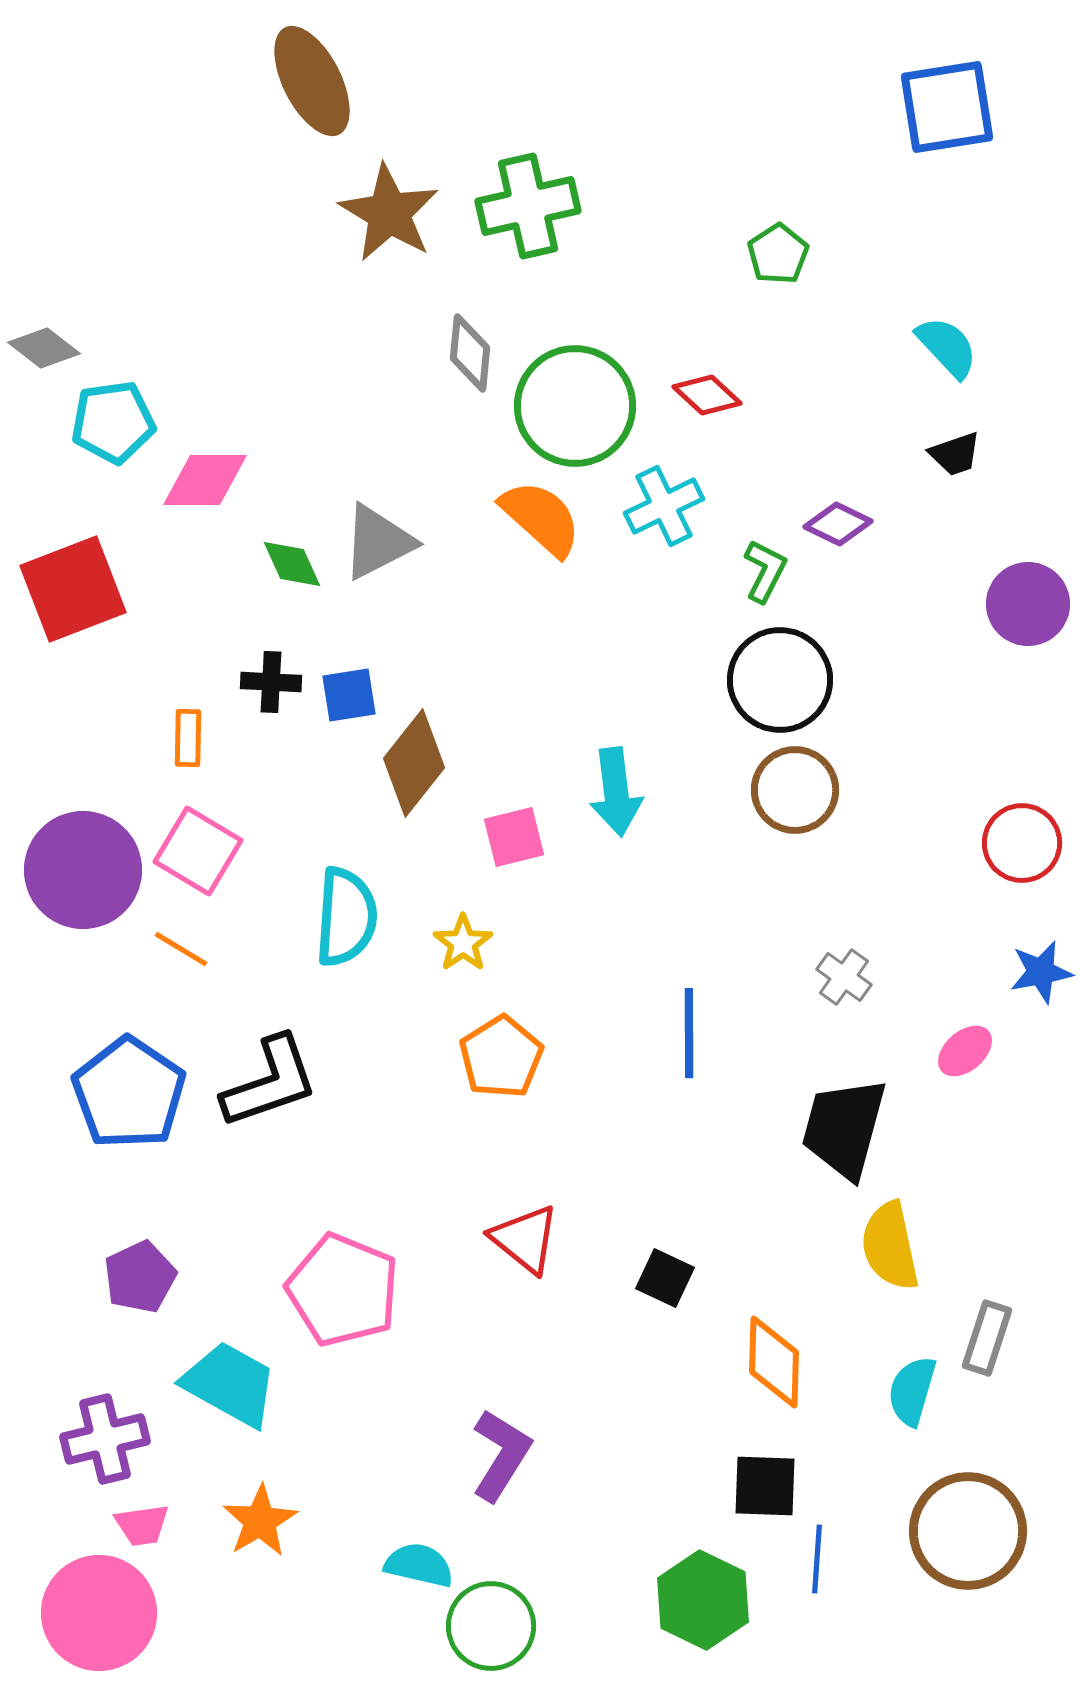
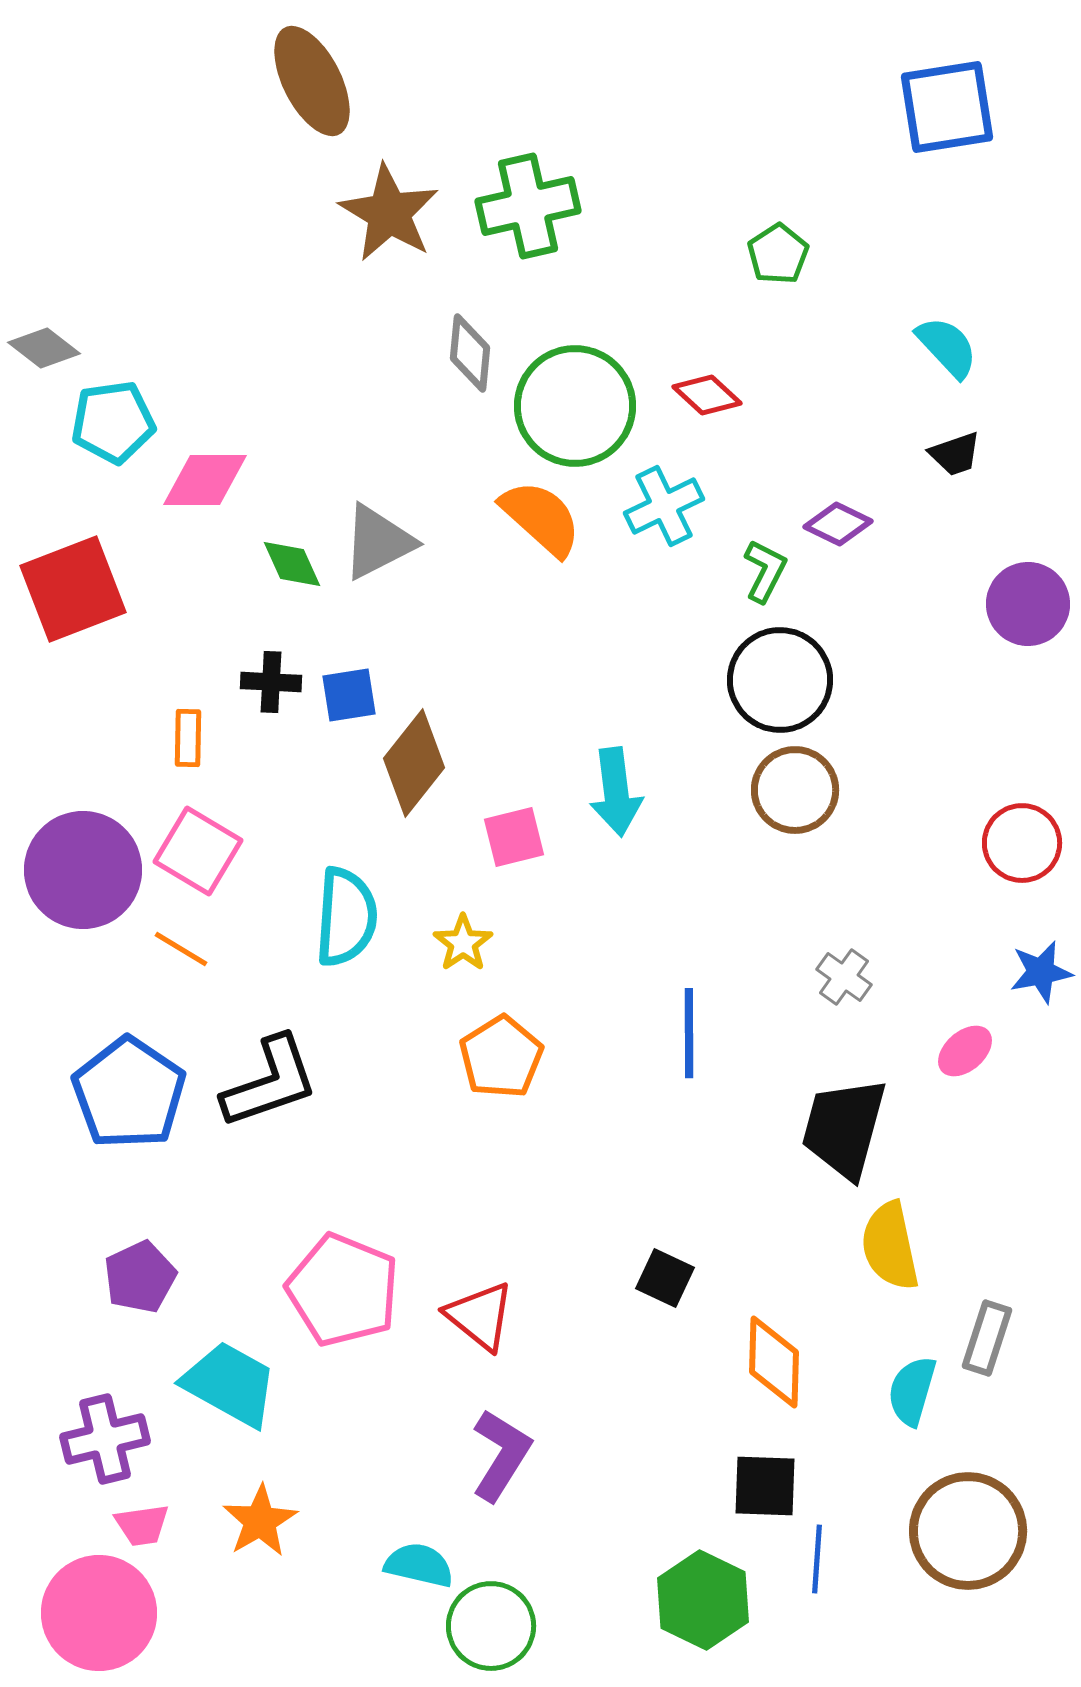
red triangle at (525, 1239): moved 45 px left, 77 px down
